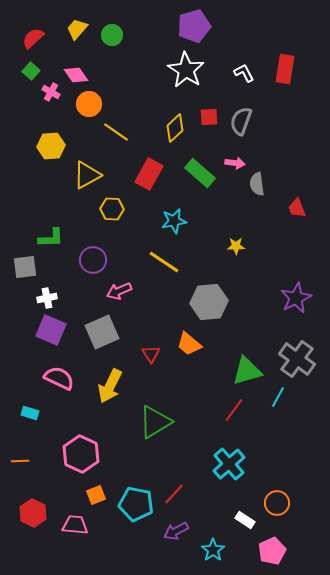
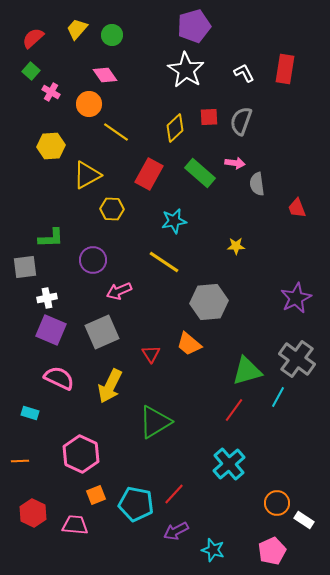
pink diamond at (76, 75): moved 29 px right
white rectangle at (245, 520): moved 59 px right
cyan star at (213, 550): rotated 20 degrees counterclockwise
